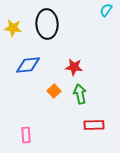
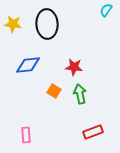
yellow star: moved 4 px up
orange square: rotated 16 degrees counterclockwise
red rectangle: moved 1 px left, 7 px down; rotated 18 degrees counterclockwise
